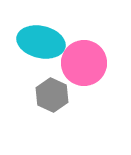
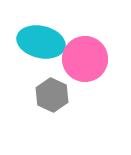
pink circle: moved 1 px right, 4 px up
